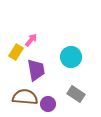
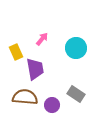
pink arrow: moved 11 px right, 1 px up
yellow rectangle: rotated 56 degrees counterclockwise
cyan circle: moved 5 px right, 9 px up
purple trapezoid: moved 1 px left, 1 px up
purple circle: moved 4 px right, 1 px down
